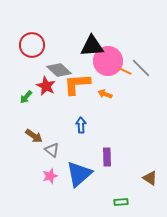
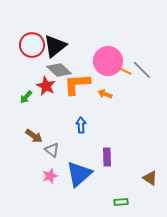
black triangle: moved 37 px left; rotated 35 degrees counterclockwise
gray line: moved 1 px right, 2 px down
